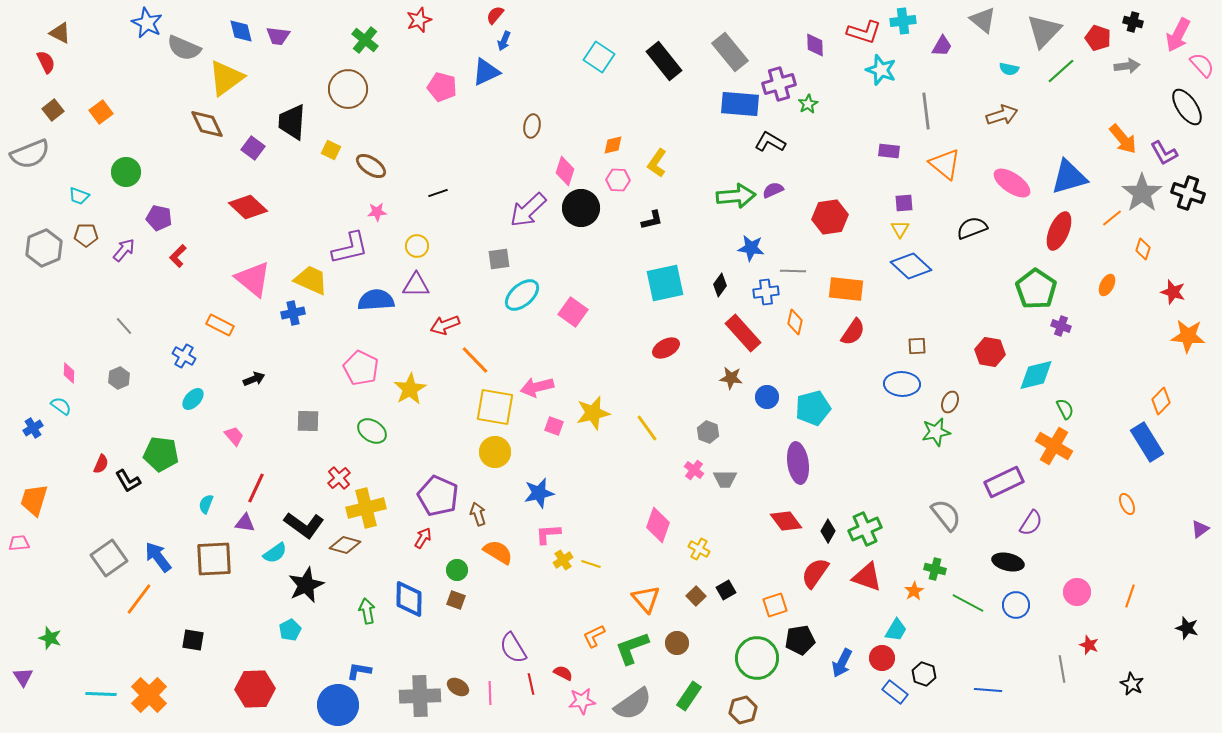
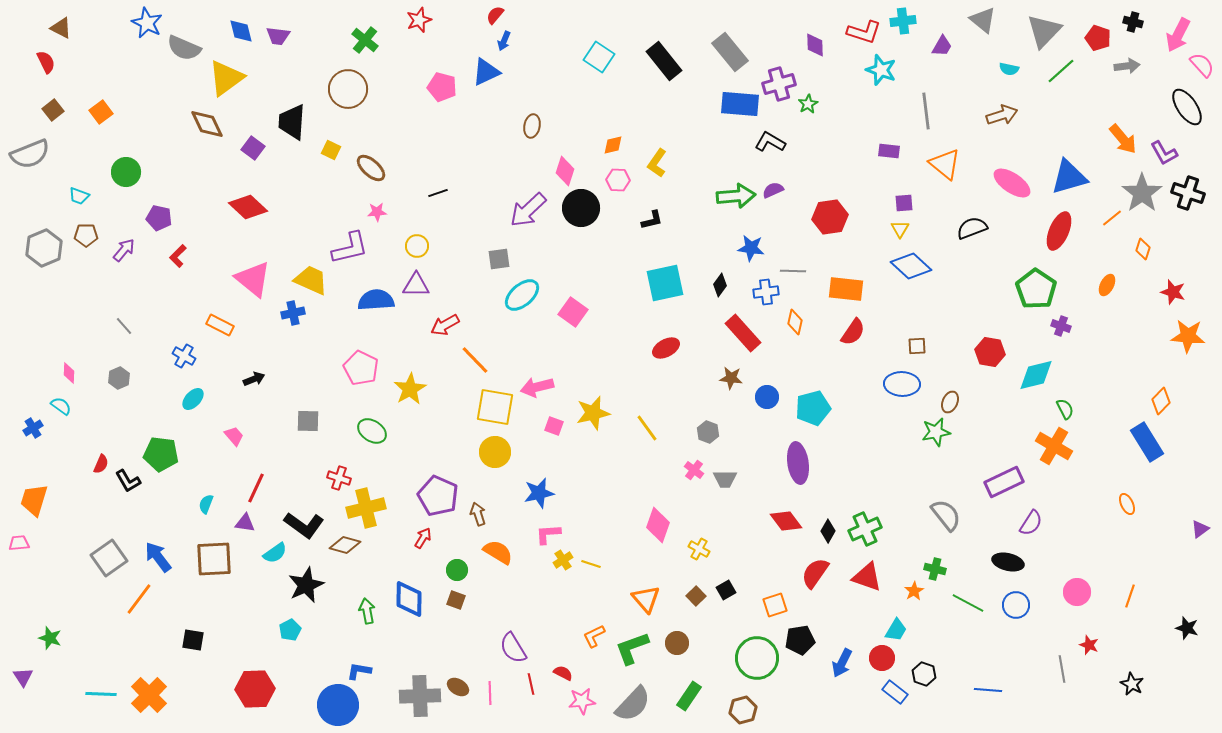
brown triangle at (60, 33): moved 1 px right, 5 px up
brown ellipse at (371, 166): moved 2 px down; rotated 8 degrees clockwise
red arrow at (445, 325): rotated 8 degrees counterclockwise
red cross at (339, 478): rotated 30 degrees counterclockwise
gray semicircle at (633, 704): rotated 12 degrees counterclockwise
